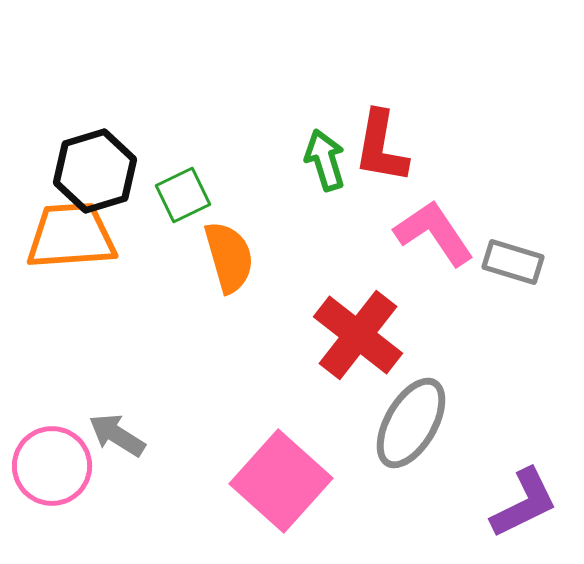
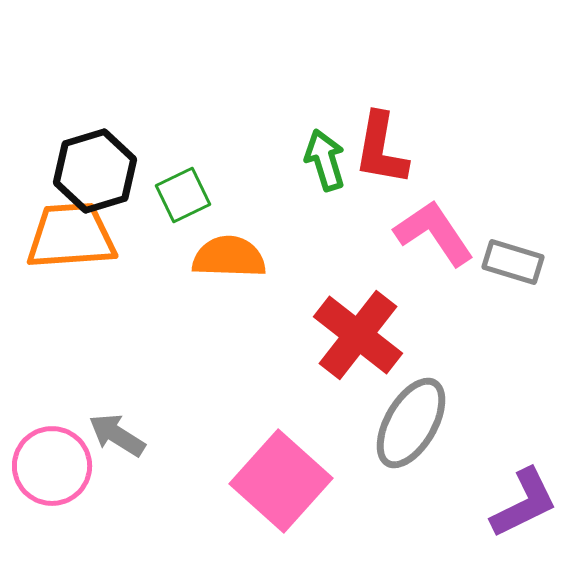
red L-shape: moved 2 px down
orange semicircle: rotated 72 degrees counterclockwise
